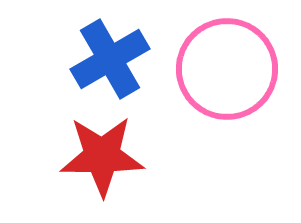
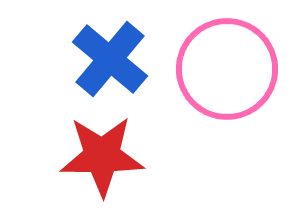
blue cross: rotated 20 degrees counterclockwise
